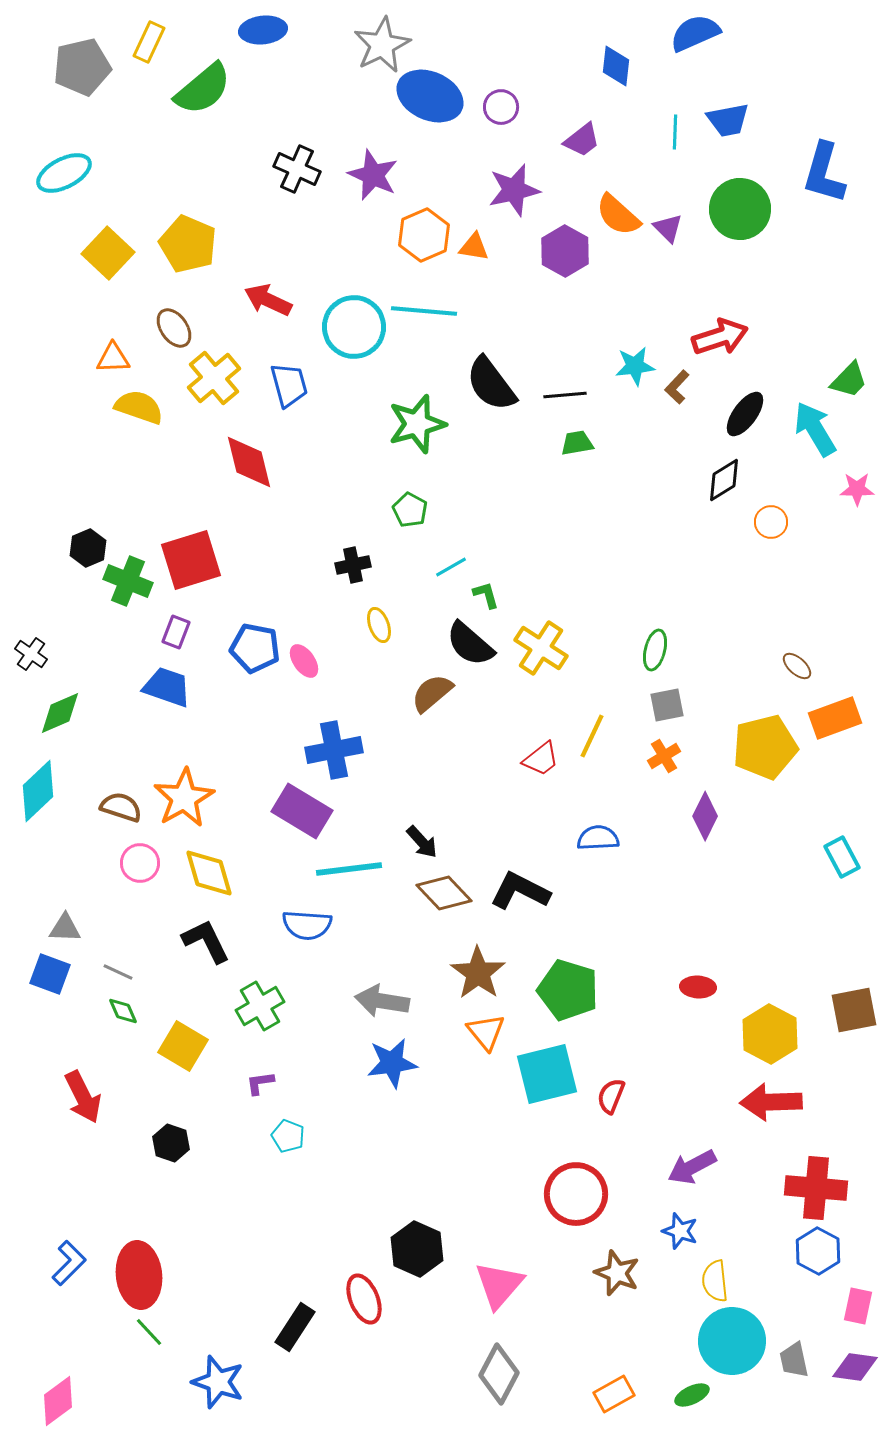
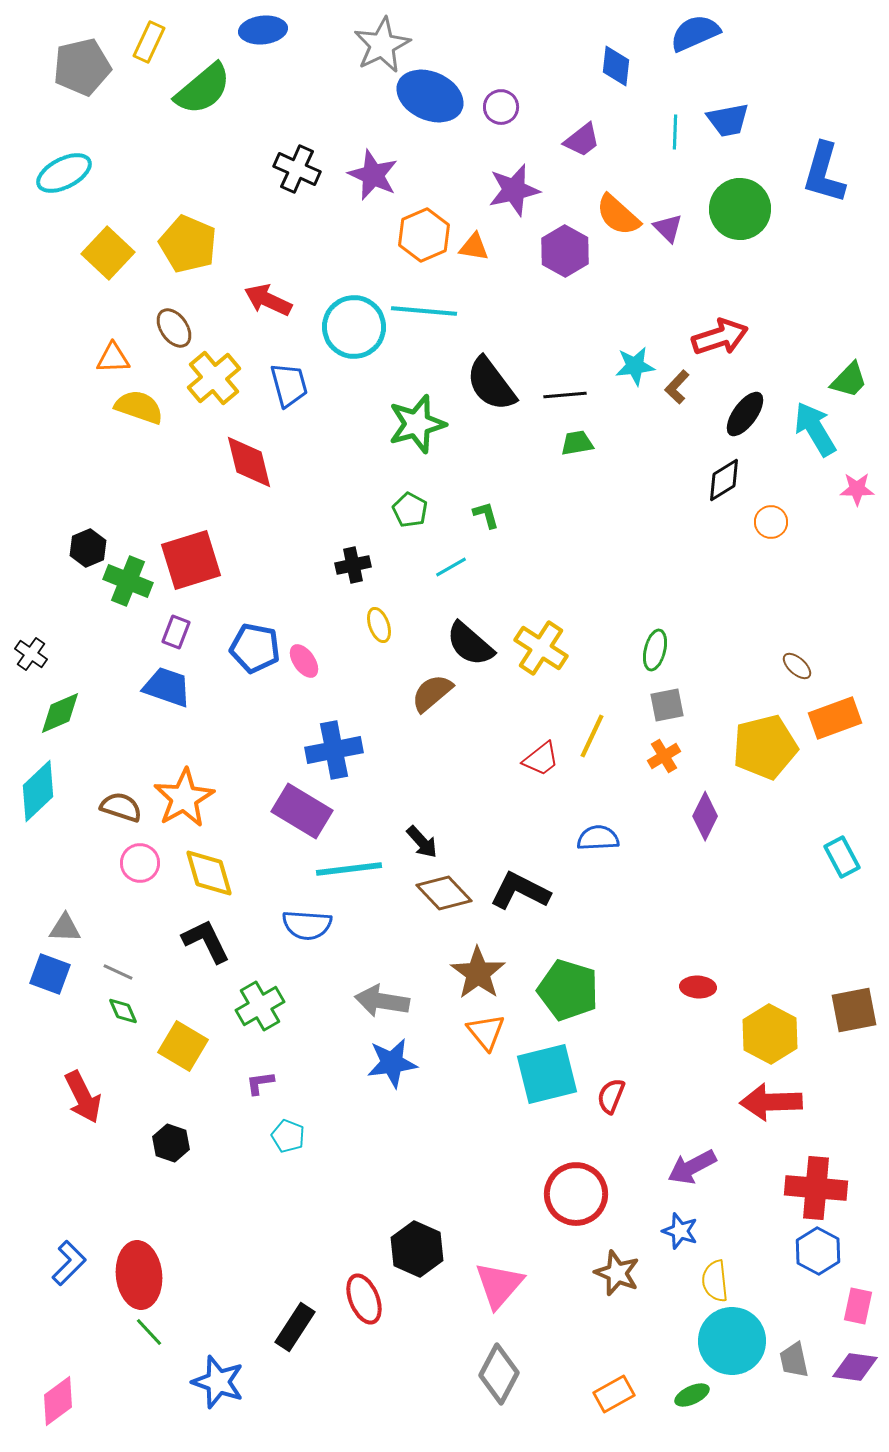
green L-shape at (486, 595): moved 80 px up
